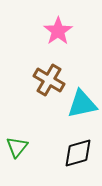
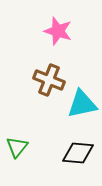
pink star: rotated 20 degrees counterclockwise
brown cross: rotated 8 degrees counterclockwise
black diamond: rotated 20 degrees clockwise
